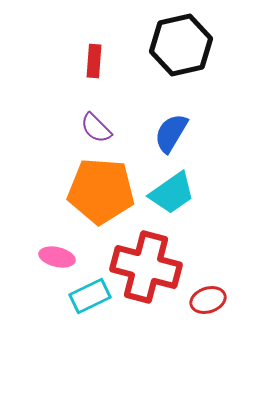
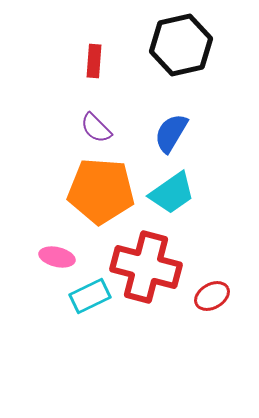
red ellipse: moved 4 px right, 4 px up; rotated 12 degrees counterclockwise
